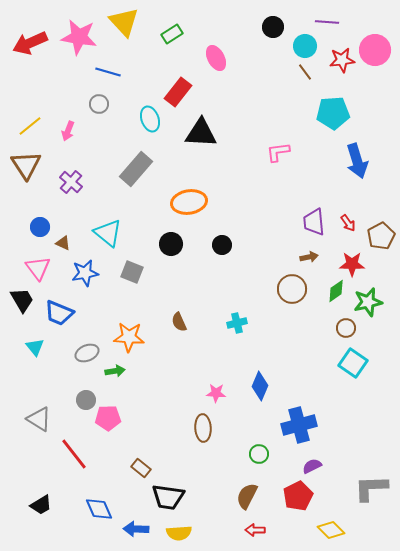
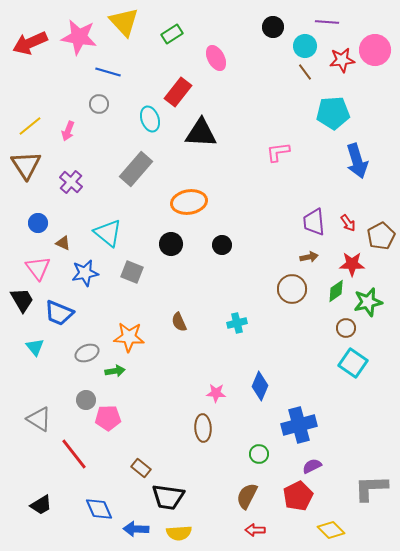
blue circle at (40, 227): moved 2 px left, 4 px up
